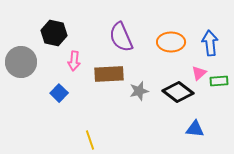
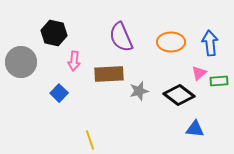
black diamond: moved 1 px right, 3 px down
